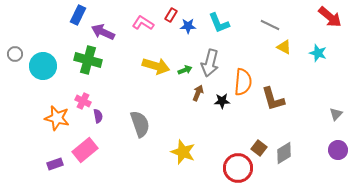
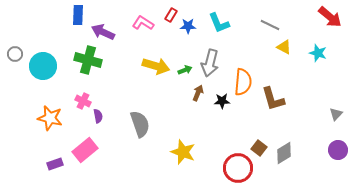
blue rectangle: rotated 24 degrees counterclockwise
orange star: moved 7 px left
